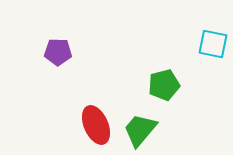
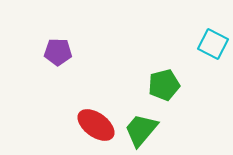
cyan square: rotated 16 degrees clockwise
red ellipse: rotated 30 degrees counterclockwise
green trapezoid: moved 1 px right
